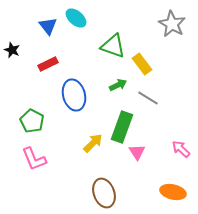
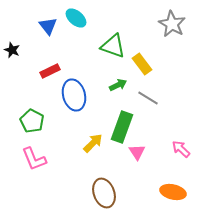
red rectangle: moved 2 px right, 7 px down
